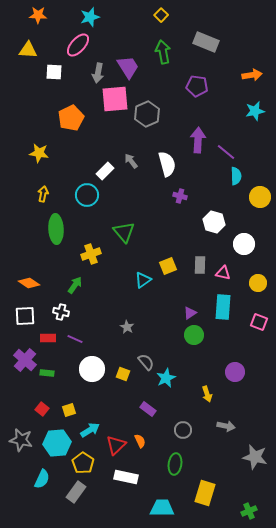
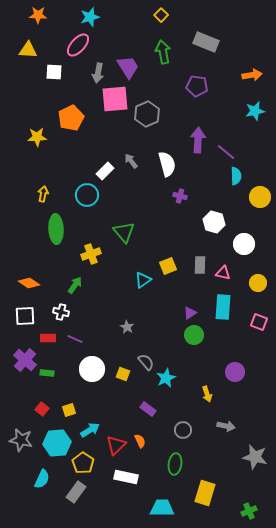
yellow star at (39, 153): moved 2 px left, 16 px up; rotated 12 degrees counterclockwise
